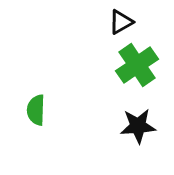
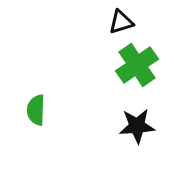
black triangle: rotated 12 degrees clockwise
black star: moved 1 px left
